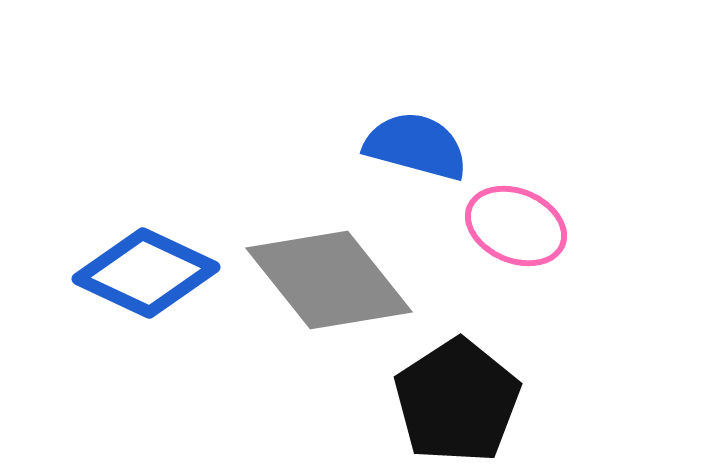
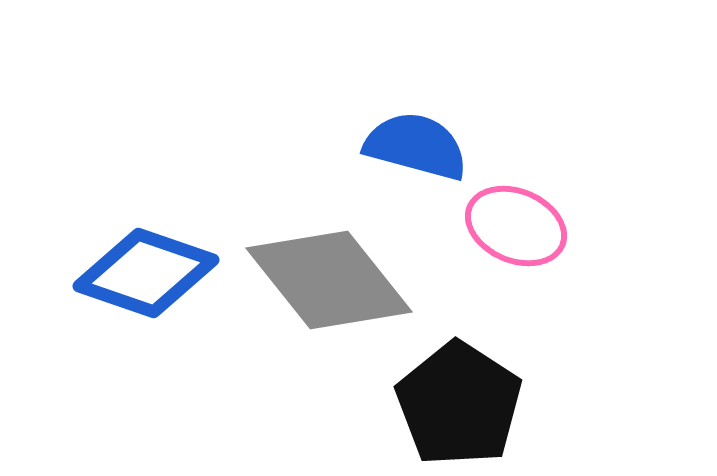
blue diamond: rotated 6 degrees counterclockwise
black pentagon: moved 2 px right, 3 px down; rotated 6 degrees counterclockwise
